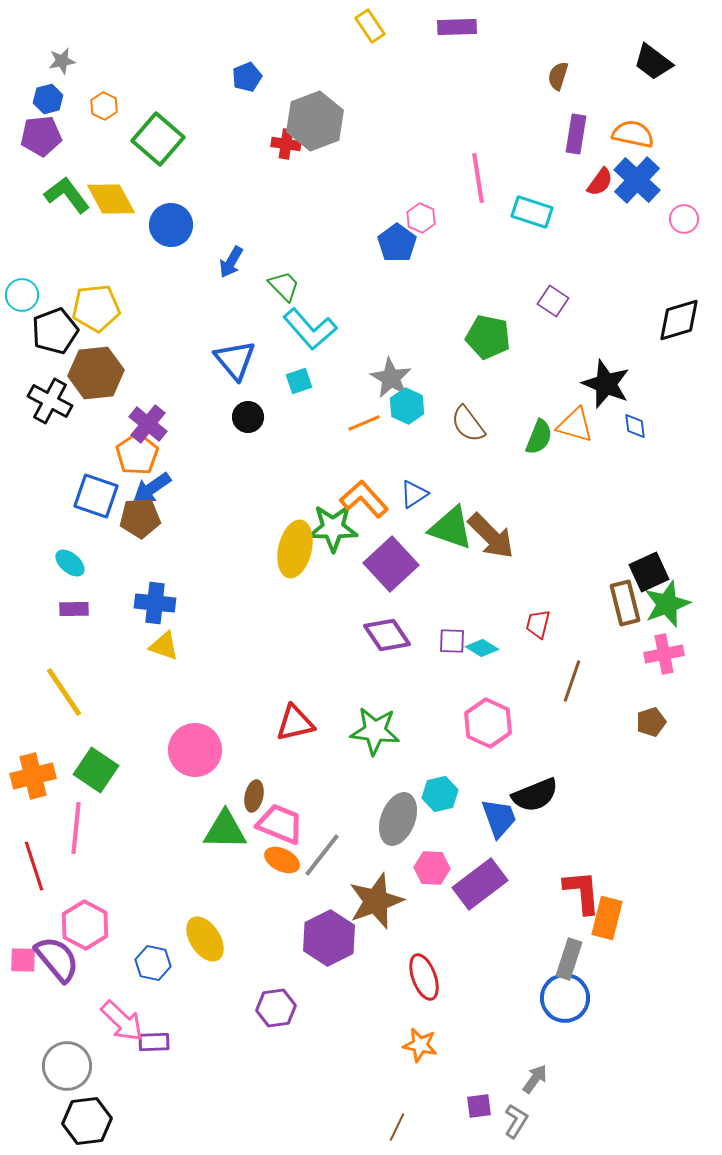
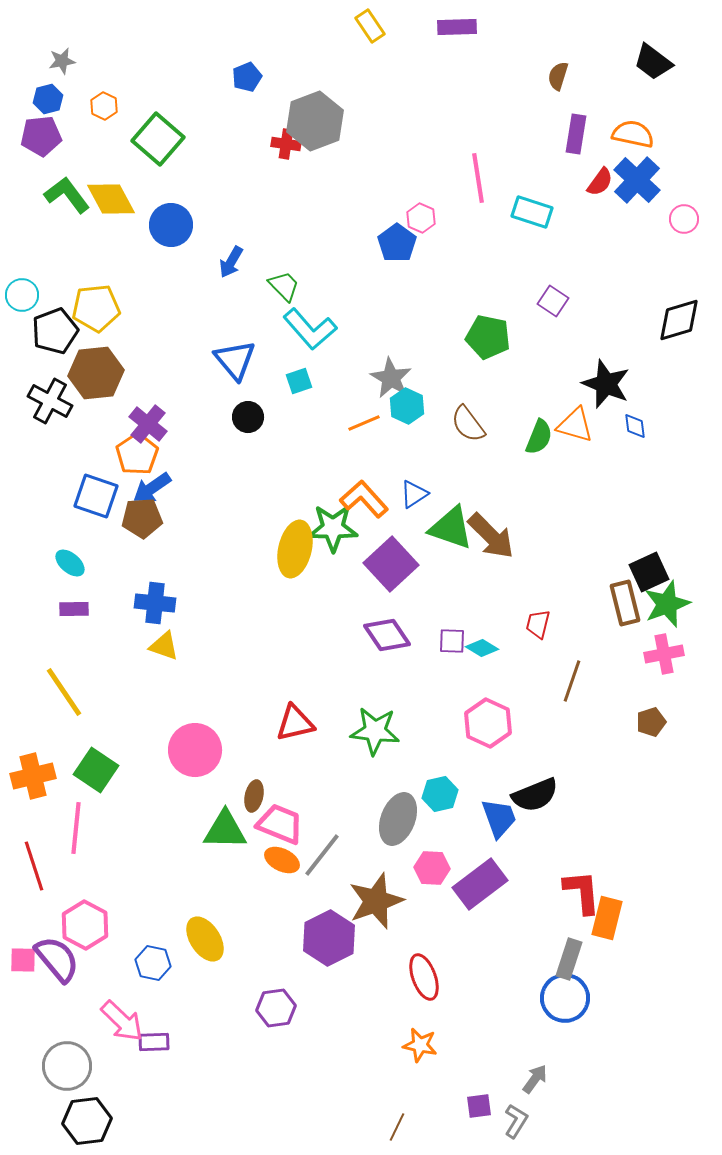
brown pentagon at (140, 518): moved 2 px right
